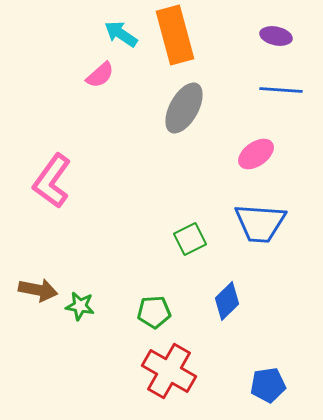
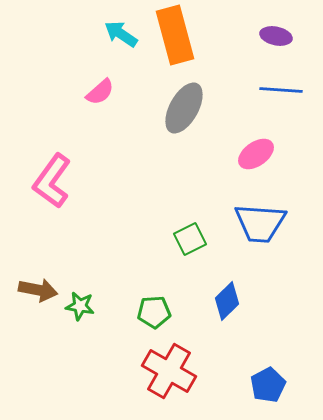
pink semicircle: moved 17 px down
blue pentagon: rotated 20 degrees counterclockwise
